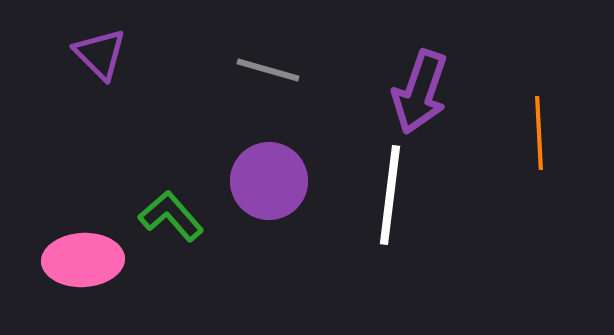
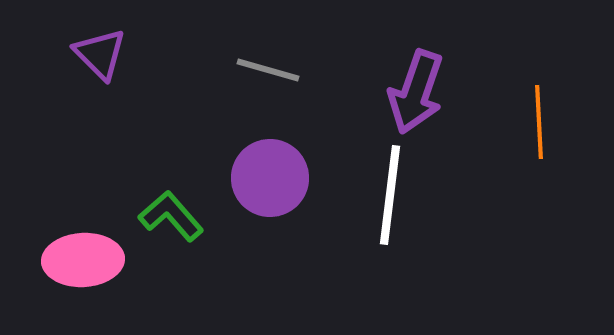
purple arrow: moved 4 px left
orange line: moved 11 px up
purple circle: moved 1 px right, 3 px up
